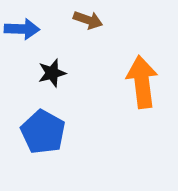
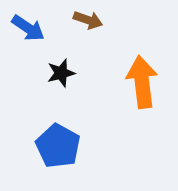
blue arrow: moved 6 px right, 1 px up; rotated 32 degrees clockwise
black star: moved 9 px right
blue pentagon: moved 15 px right, 14 px down
